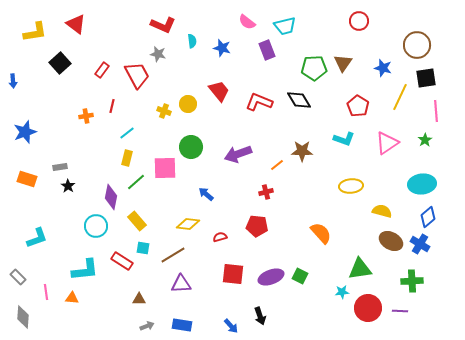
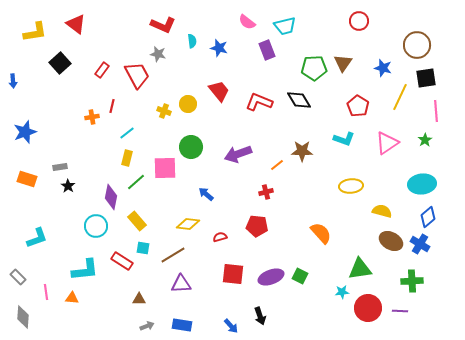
blue star at (222, 48): moved 3 px left
orange cross at (86, 116): moved 6 px right, 1 px down
